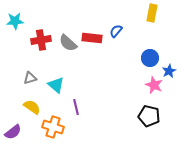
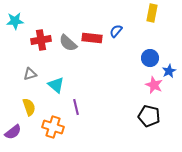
gray triangle: moved 4 px up
yellow semicircle: moved 3 px left; rotated 36 degrees clockwise
